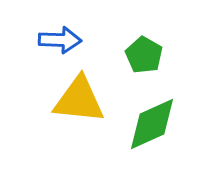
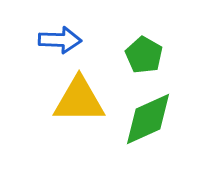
yellow triangle: rotated 6 degrees counterclockwise
green diamond: moved 4 px left, 5 px up
